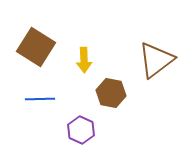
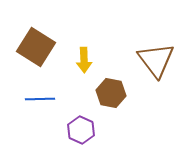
brown triangle: rotated 30 degrees counterclockwise
